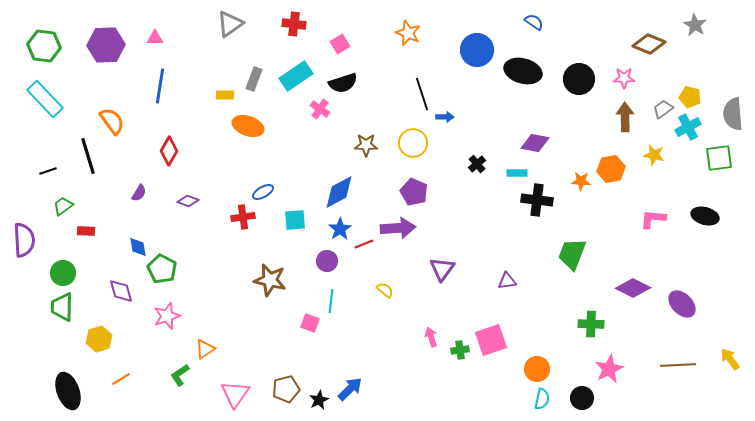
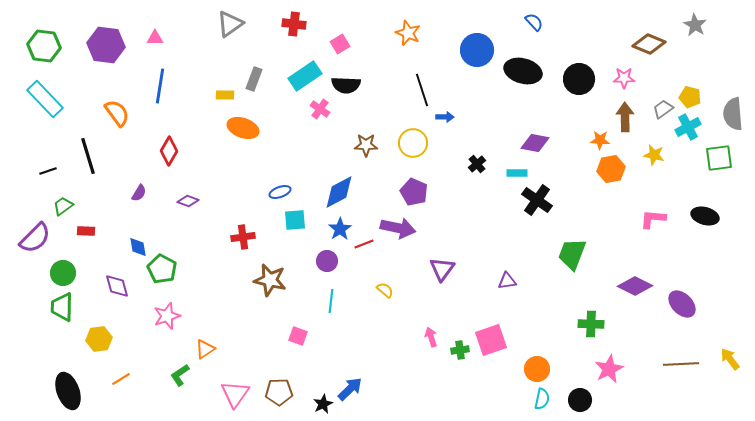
blue semicircle at (534, 22): rotated 12 degrees clockwise
purple hexagon at (106, 45): rotated 9 degrees clockwise
cyan rectangle at (296, 76): moved 9 px right
black semicircle at (343, 83): moved 3 px right, 2 px down; rotated 20 degrees clockwise
black line at (422, 94): moved 4 px up
orange semicircle at (112, 121): moved 5 px right, 8 px up
orange ellipse at (248, 126): moved 5 px left, 2 px down
orange star at (581, 181): moved 19 px right, 41 px up
blue ellipse at (263, 192): moved 17 px right; rotated 10 degrees clockwise
black cross at (537, 200): rotated 28 degrees clockwise
red cross at (243, 217): moved 20 px down
purple arrow at (398, 228): rotated 16 degrees clockwise
purple semicircle at (24, 240): moved 11 px right, 2 px up; rotated 48 degrees clockwise
purple diamond at (633, 288): moved 2 px right, 2 px up
purple diamond at (121, 291): moved 4 px left, 5 px up
pink square at (310, 323): moved 12 px left, 13 px down
yellow hexagon at (99, 339): rotated 10 degrees clockwise
brown line at (678, 365): moved 3 px right, 1 px up
brown pentagon at (286, 389): moved 7 px left, 3 px down; rotated 12 degrees clockwise
black circle at (582, 398): moved 2 px left, 2 px down
black star at (319, 400): moved 4 px right, 4 px down
